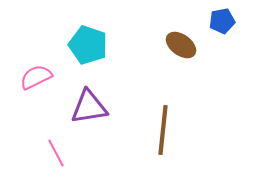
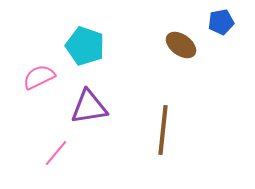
blue pentagon: moved 1 px left, 1 px down
cyan pentagon: moved 3 px left, 1 px down
pink semicircle: moved 3 px right
pink line: rotated 68 degrees clockwise
